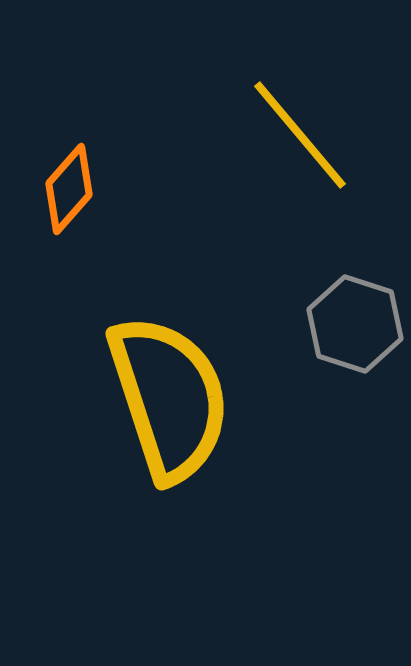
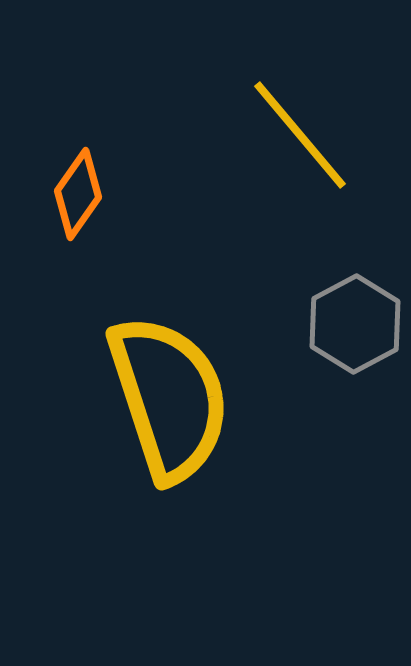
orange diamond: moved 9 px right, 5 px down; rotated 6 degrees counterclockwise
gray hexagon: rotated 14 degrees clockwise
